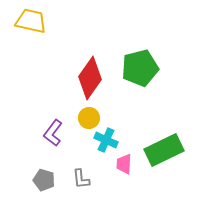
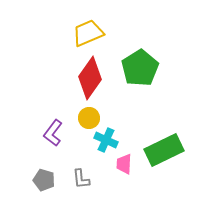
yellow trapezoid: moved 57 px right, 12 px down; rotated 36 degrees counterclockwise
green pentagon: rotated 18 degrees counterclockwise
